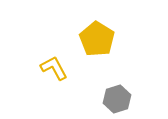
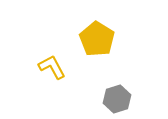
yellow L-shape: moved 2 px left, 1 px up
